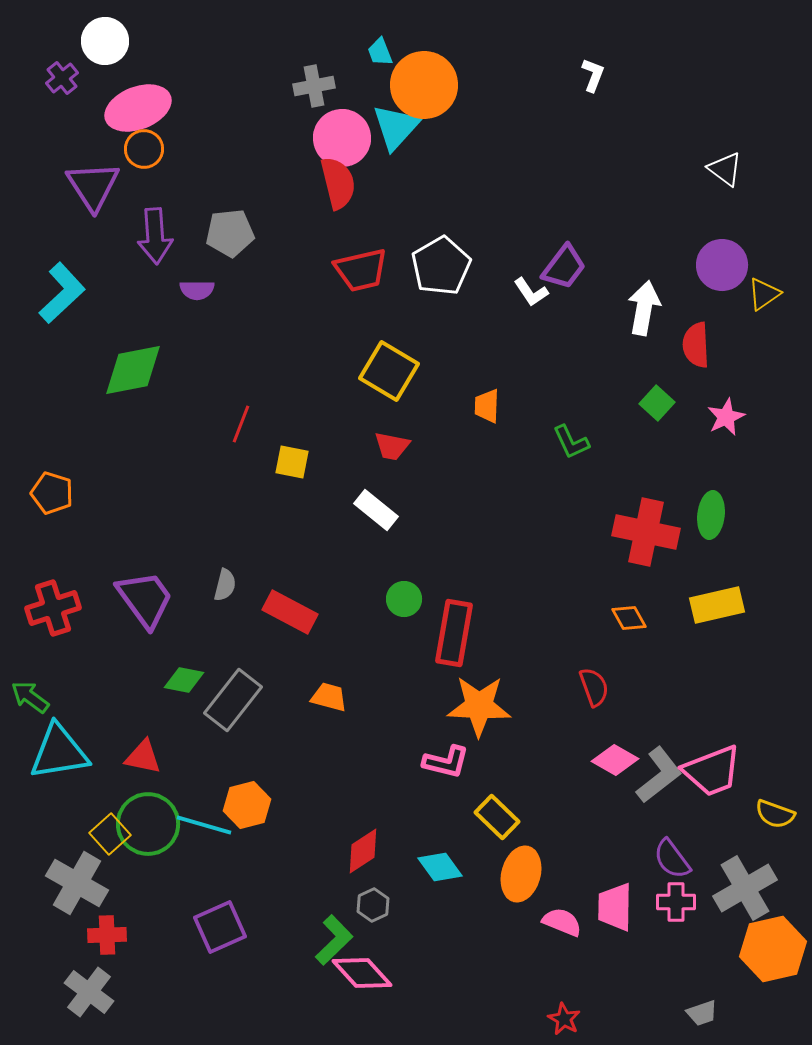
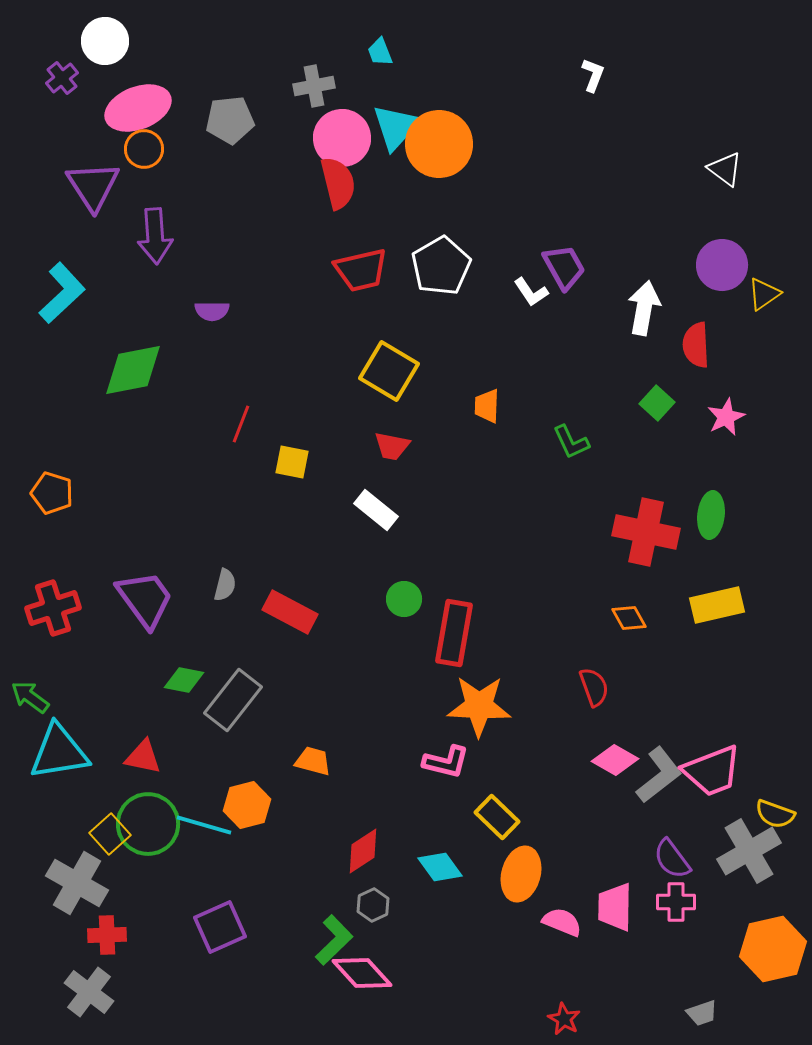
orange circle at (424, 85): moved 15 px right, 59 px down
gray pentagon at (230, 233): moved 113 px up
purple trapezoid at (564, 267): rotated 66 degrees counterclockwise
purple semicircle at (197, 290): moved 15 px right, 21 px down
orange trapezoid at (329, 697): moved 16 px left, 64 px down
gray cross at (745, 888): moved 4 px right, 37 px up
